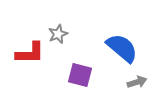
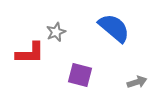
gray star: moved 2 px left, 2 px up
blue semicircle: moved 8 px left, 20 px up
